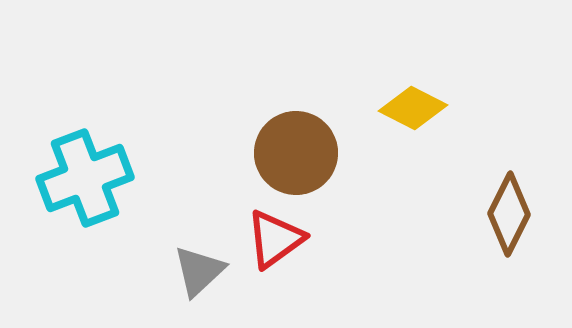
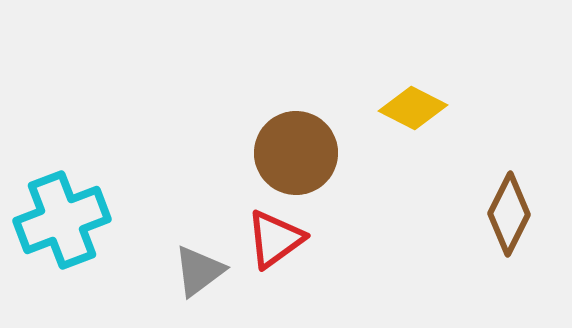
cyan cross: moved 23 px left, 42 px down
gray triangle: rotated 6 degrees clockwise
